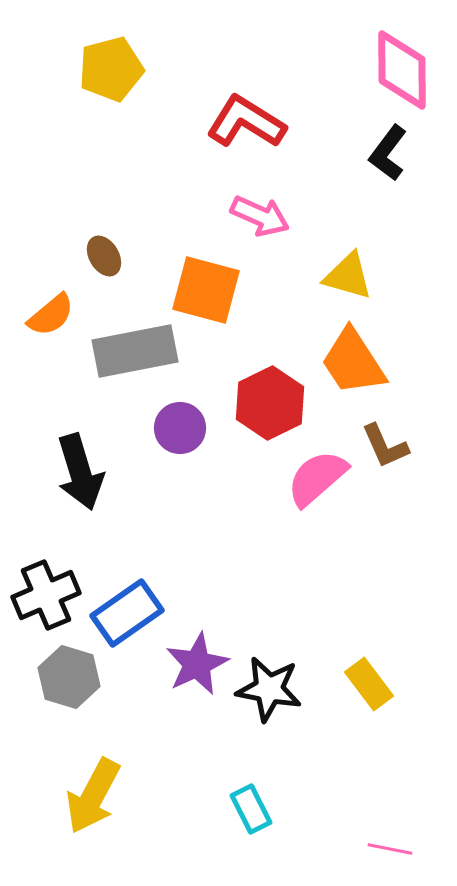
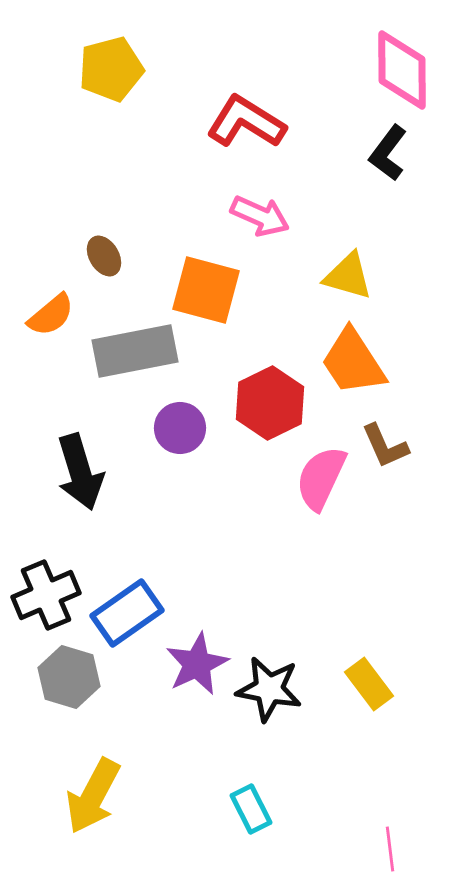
pink semicircle: moved 4 px right; rotated 24 degrees counterclockwise
pink line: rotated 72 degrees clockwise
